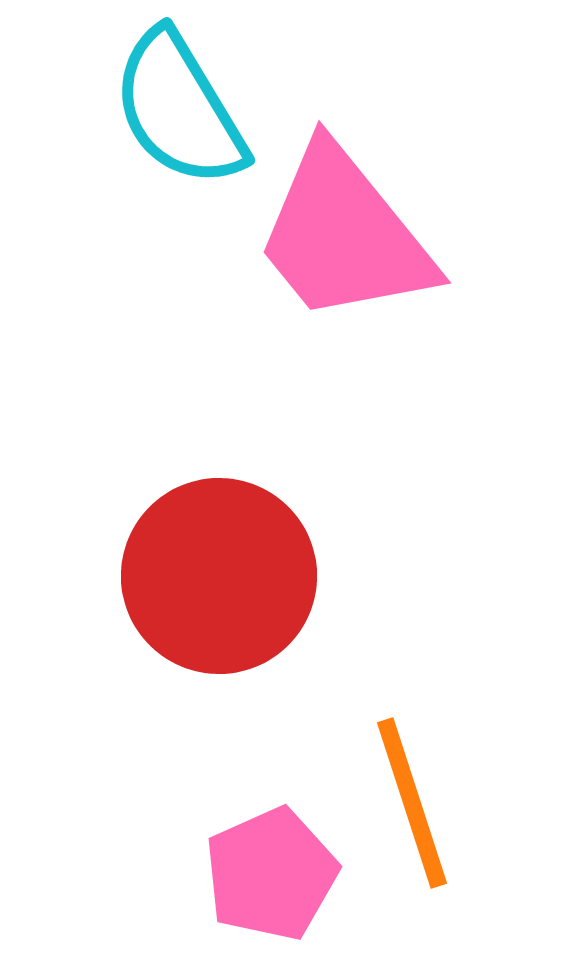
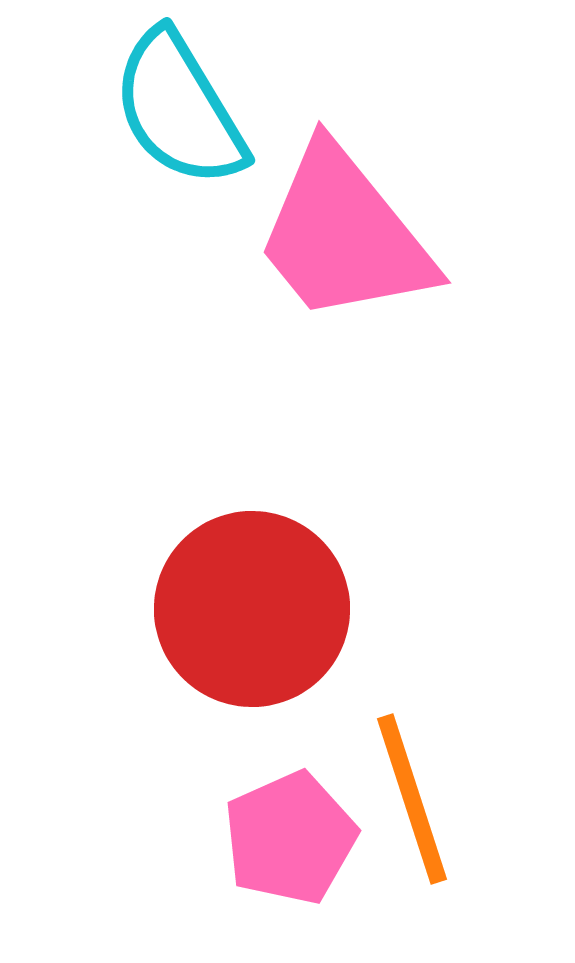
red circle: moved 33 px right, 33 px down
orange line: moved 4 px up
pink pentagon: moved 19 px right, 36 px up
